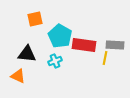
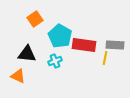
orange square: rotated 21 degrees counterclockwise
